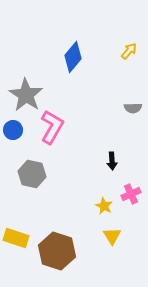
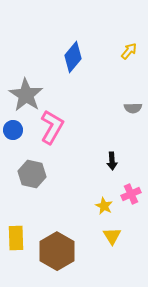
yellow rectangle: rotated 70 degrees clockwise
brown hexagon: rotated 12 degrees clockwise
